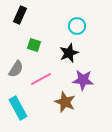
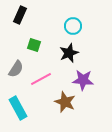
cyan circle: moved 4 px left
